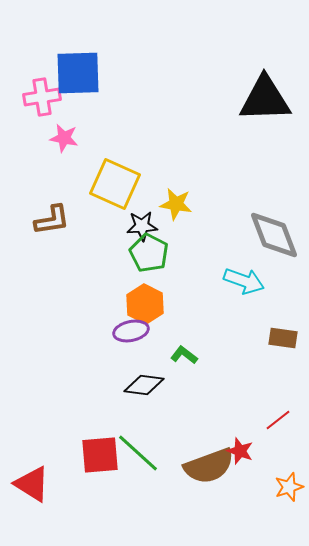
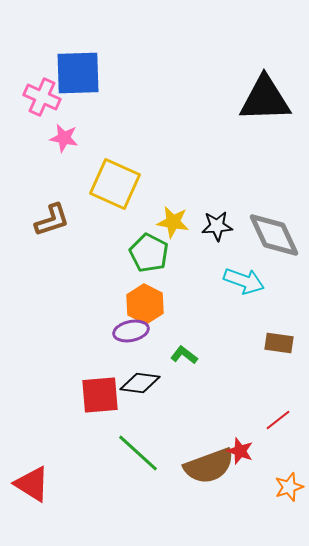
pink cross: rotated 33 degrees clockwise
yellow star: moved 3 px left, 18 px down
brown L-shape: rotated 9 degrees counterclockwise
black star: moved 75 px right
gray diamond: rotated 4 degrees counterclockwise
brown rectangle: moved 4 px left, 5 px down
black diamond: moved 4 px left, 2 px up
red square: moved 60 px up
